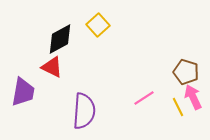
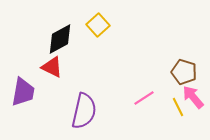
brown pentagon: moved 2 px left
pink arrow: rotated 15 degrees counterclockwise
purple semicircle: rotated 9 degrees clockwise
